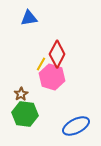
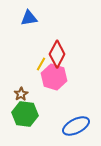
pink hexagon: moved 2 px right
